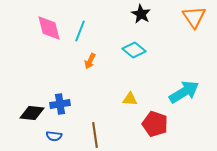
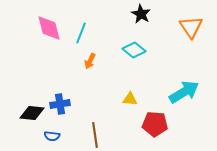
orange triangle: moved 3 px left, 10 px down
cyan line: moved 1 px right, 2 px down
red pentagon: rotated 15 degrees counterclockwise
blue semicircle: moved 2 px left
